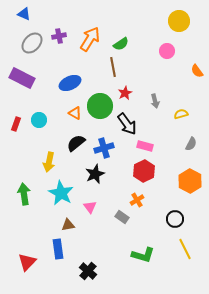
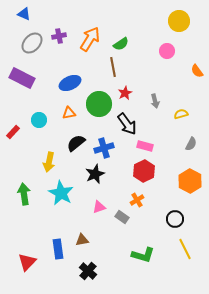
green circle: moved 1 px left, 2 px up
orange triangle: moved 6 px left; rotated 40 degrees counterclockwise
red rectangle: moved 3 px left, 8 px down; rotated 24 degrees clockwise
pink triangle: moved 9 px right; rotated 48 degrees clockwise
brown triangle: moved 14 px right, 15 px down
